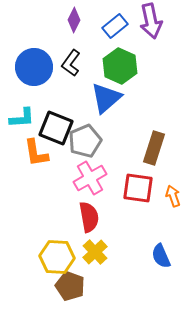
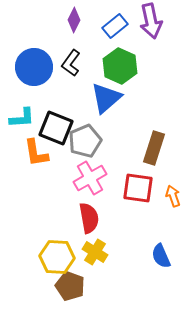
red semicircle: moved 1 px down
yellow cross: rotated 15 degrees counterclockwise
